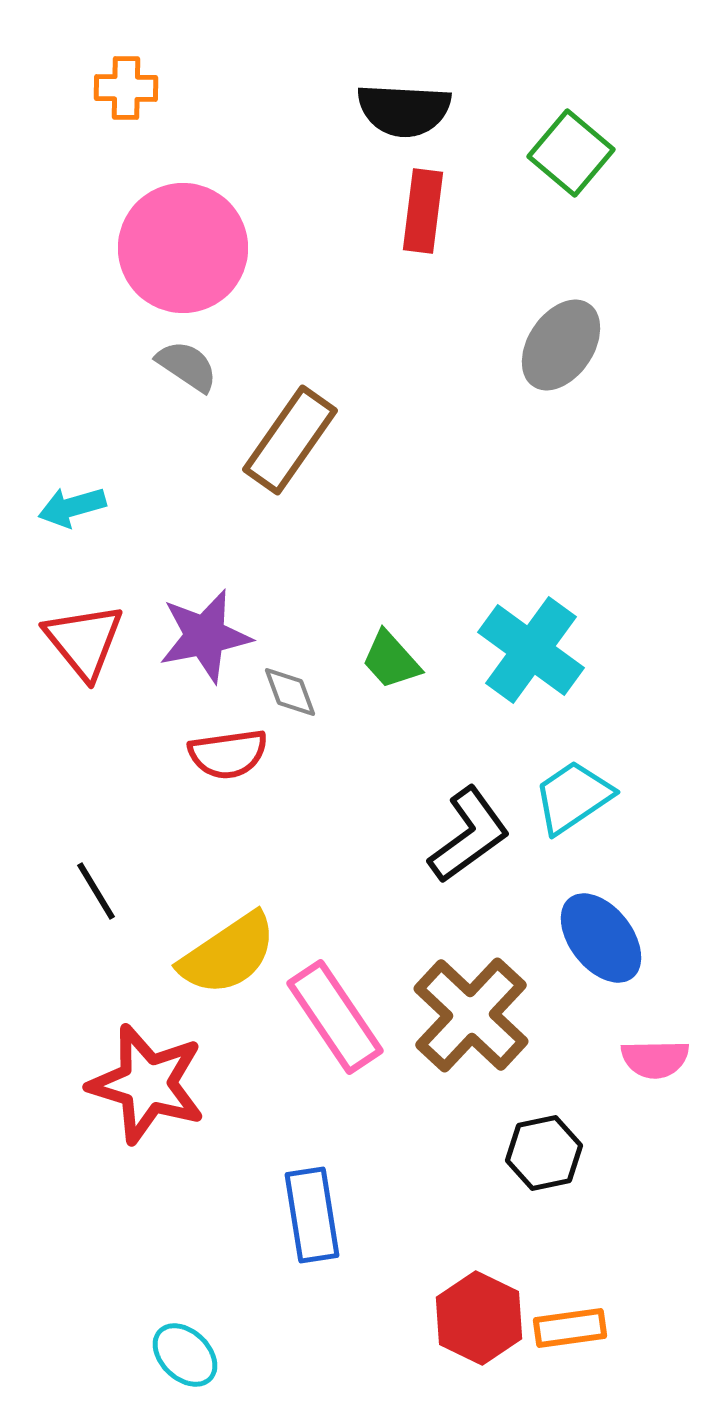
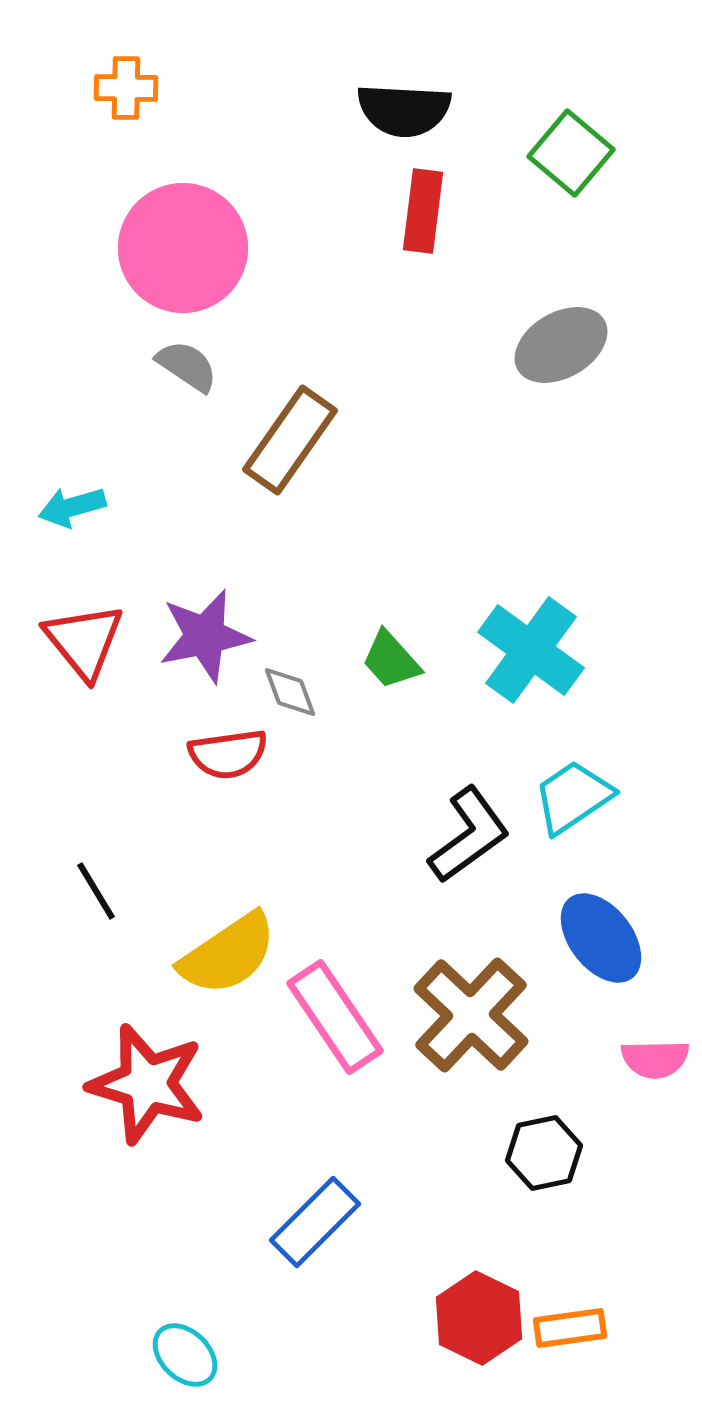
gray ellipse: rotated 26 degrees clockwise
blue rectangle: moved 3 px right, 7 px down; rotated 54 degrees clockwise
